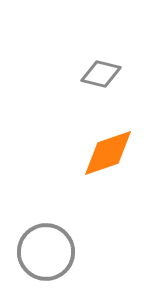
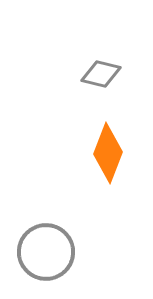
orange diamond: rotated 50 degrees counterclockwise
